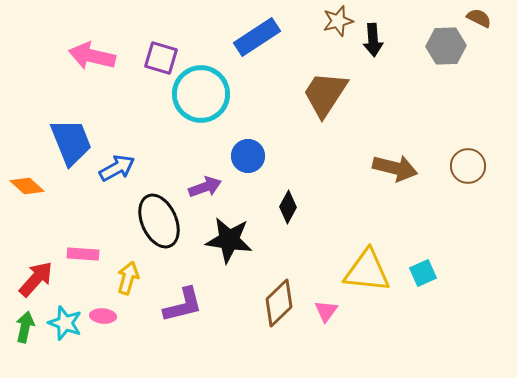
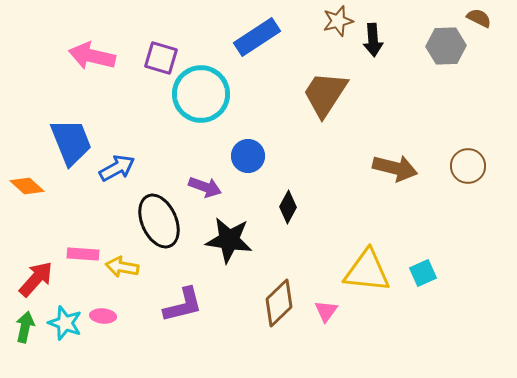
purple arrow: rotated 40 degrees clockwise
yellow arrow: moved 6 px left, 11 px up; rotated 96 degrees counterclockwise
